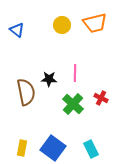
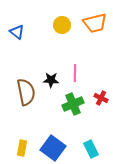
blue triangle: moved 2 px down
black star: moved 2 px right, 1 px down
green cross: rotated 25 degrees clockwise
